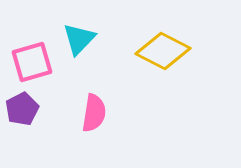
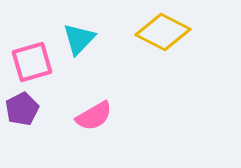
yellow diamond: moved 19 px up
pink semicircle: moved 3 px down; rotated 51 degrees clockwise
